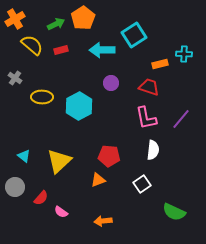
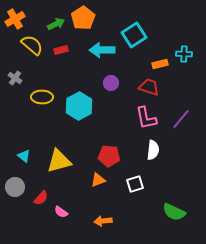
yellow triangle: rotated 28 degrees clockwise
white square: moved 7 px left; rotated 18 degrees clockwise
